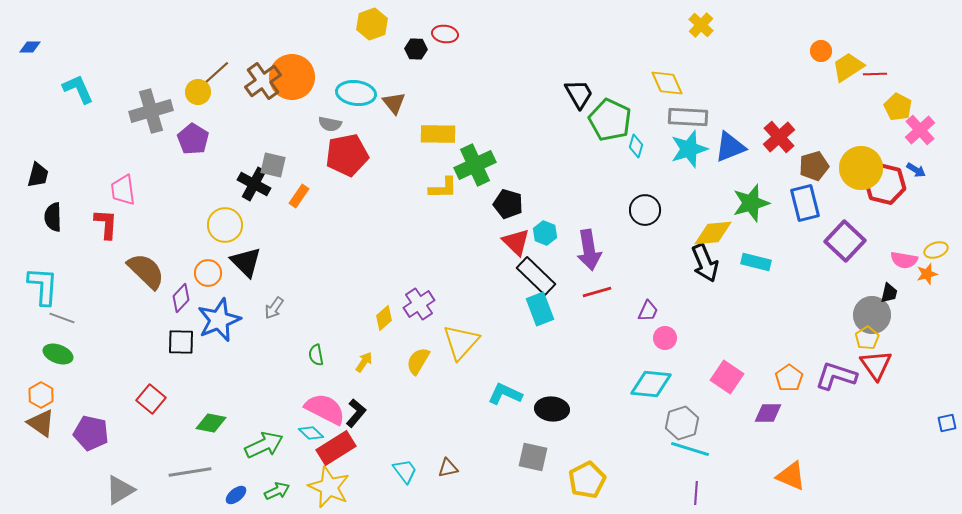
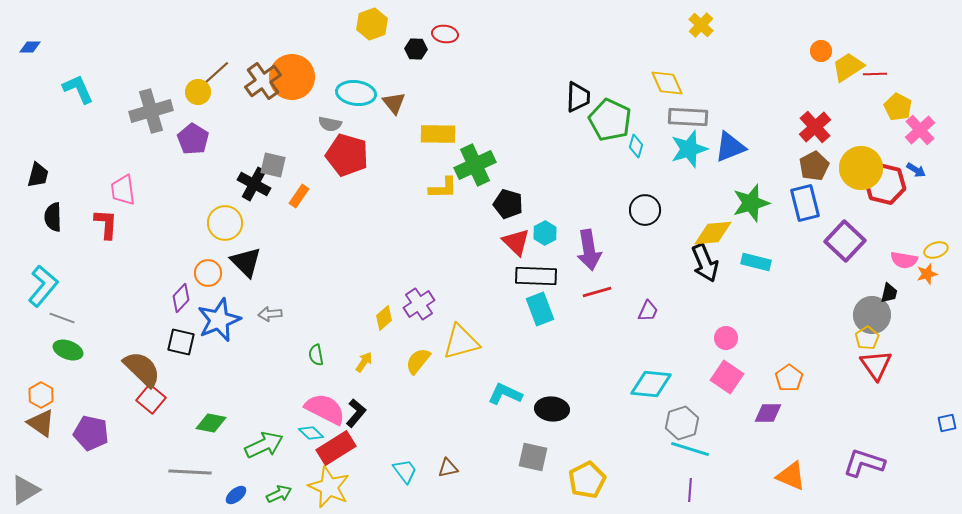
black trapezoid at (579, 94): moved 1 px left, 3 px down; rotated 32 degrees clockwise
red cross at (779, 137): moved 36 px right, 10 px up
red pentagon at (347, 155): rotated 27 degrees clockwise
brown pentagon at (814, 166): rotated 12 degrees counterclockwise
yellow circle at (225, 225): moved 2 px up
cyan hexagon at (545, 233): rotated 10 degrees clockwise
brown semicircle at (146, 271): moved 4 px left, 98 px down
black rectangle at (536, 276): rotated 42 degrees counterclockwise
cyan L-shape at (43, 286): rotated 36 degrees clockwise
gray arrow at (274, 308): moved 4 px left, 6 px down; rotated 50 degrees clockwise
pink circle at (665, 338): moved 61 px right
black square at (181, 342): rotated 12 degrees clockwise
yellow triangle at (461, 342): rotated 33 degrees clockwise
green ellipse at (58, 354): moved 10 px right, 4 px up
yellow semicircle at (418, 361): rotated 8 degrees clockwise
purple L-shape at (836, 376): moved 28 px right, 87 px down
gray line at (190, 472): rotated 12 degrees clockwise
gray triangle at (120, 490): moved 95 px left
green arrow at (277, 491): moved 2 px right, 3 px down
purple line at (696, 493): moved 6 px left, 3 px up
